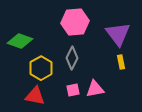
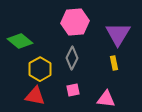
purple triangle: rotated 8 degrees clockwise
green diamond: rotated 20 degrees clockwise
yellow rectangle: moved 7 px left, 1 px down
yellow hexagon: moved 1 px left, 1 px down
pink triangle: moved 11 px right, 10 px down; rotated 18 degrees clockwise
